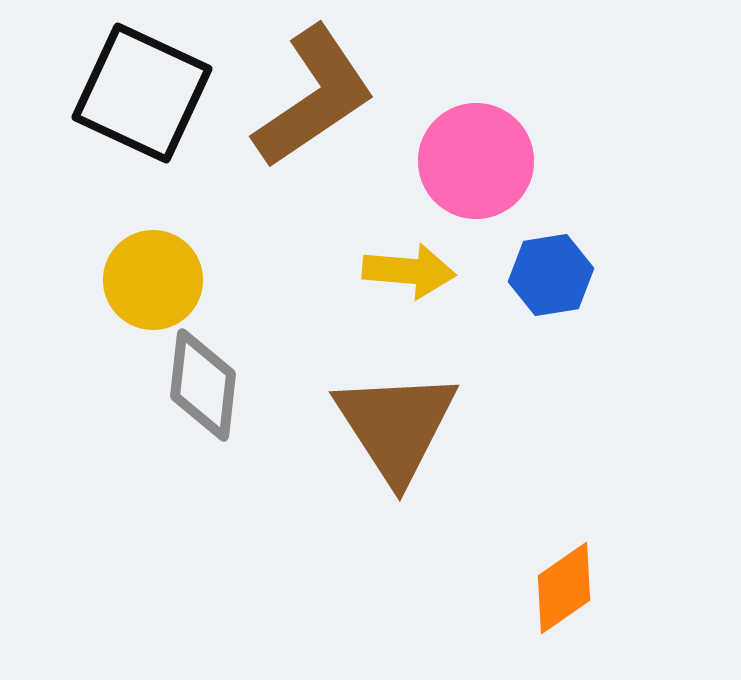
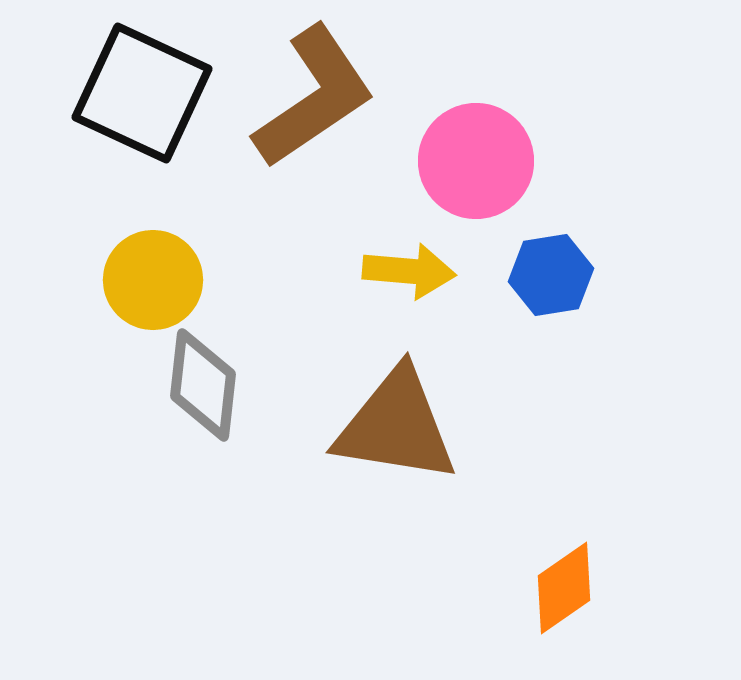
brown triangle: rotated 48 degrees counterclockwise
